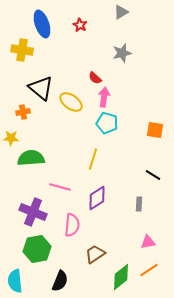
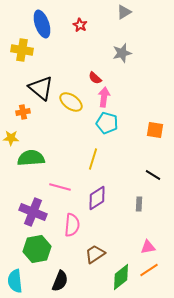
gray triangle: moved 3 px right
pink triangle: moved 5 px down
